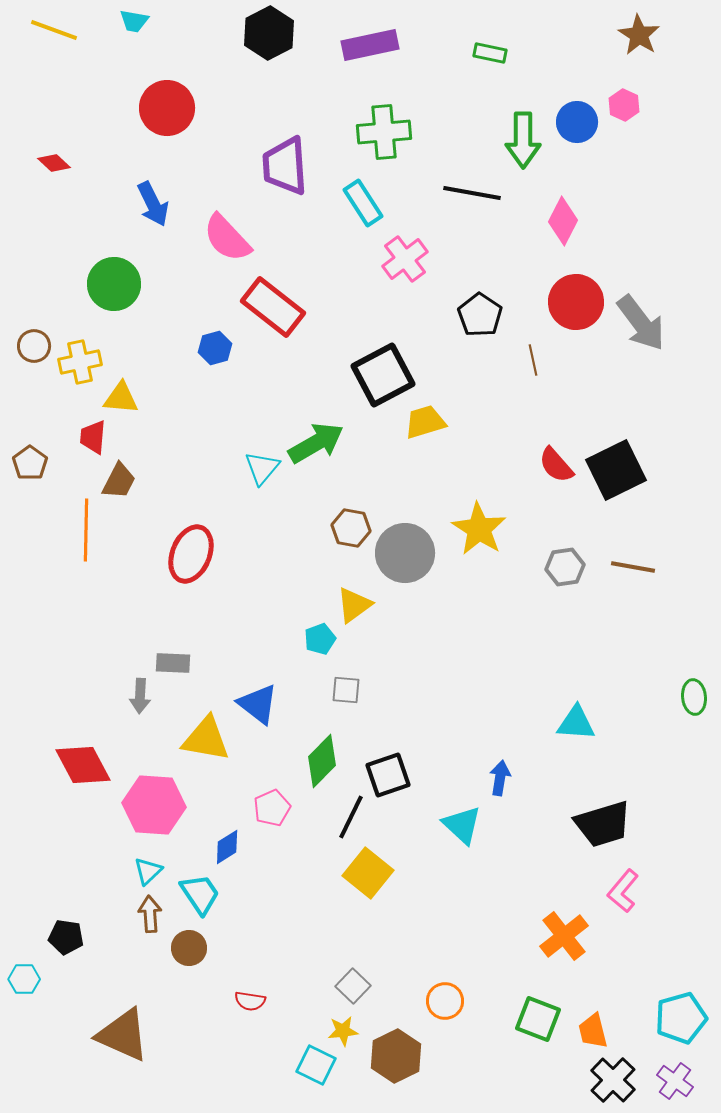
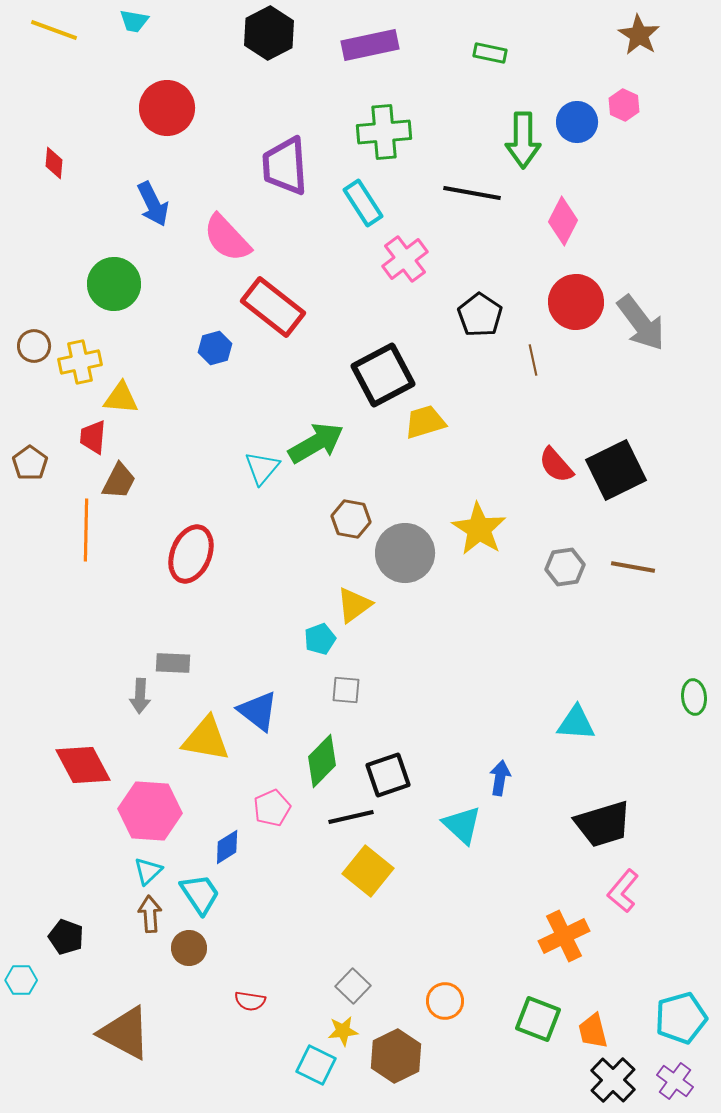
red diamond at (54, 163): rotated 52 degrees clockwise
brown hexagon at (351, 528): moved 9 px up
blue triangle at (258, 704): moved 7 px down
pink hexagon at (154, 805): moved 4 px left, 6 px down
black line at (351, 817): rotated 51 degrees clockwise
yellow square at (368, 873): moved 2 px up
orange cross at (564, 936): rotated 12 degrees clockwise
black pentagon at (66, 937): rotated 12 degrees clockwise
cyan hexagon at (24, 979): moved 3 px left, 1 px down
brown triangle at (123, 1035): moved 2 px right, 2 px up; rotated 4 degrees clockwise
